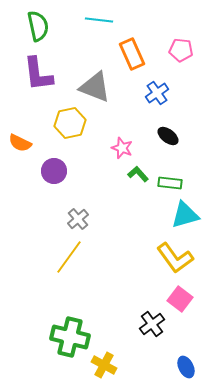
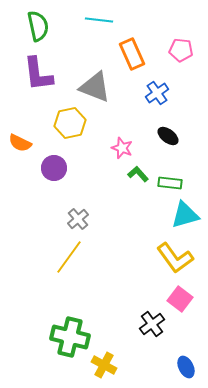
purple circle: moved 3 px up
